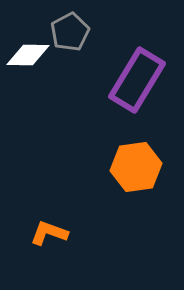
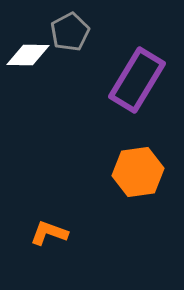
orange hexagon: moved 2 px right, 5 px down
